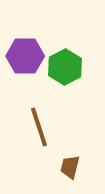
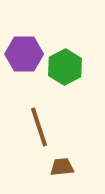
purple hexagon: moved 1 px left, 2 px up
brown trapezoid: moved 8 px left; rotated 70 degrees clockwise
